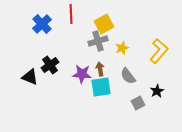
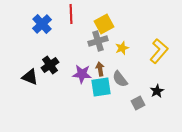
gray semicircle: moved 8 px left, 3 px down
